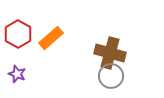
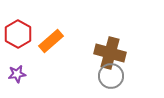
orange rectangle: moved 3 px down
purple star: rotated 30 degrees counterclockwise
